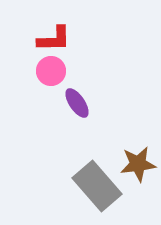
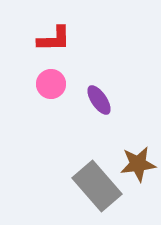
pink circle: moved 13 px down
purple ellipse: moved 22 px right, 3 px up
